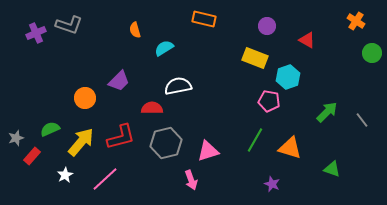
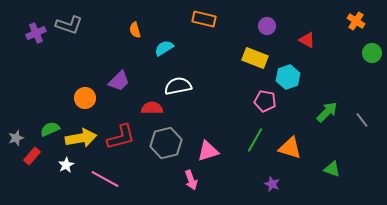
pink pentagon: moved 4 px left
yellow arrow: moved 4 px up; rotated 40 degrees clockwise
white star: moved 1 px right, 10 px up
pink line: rotated 72 degrees clockwise
